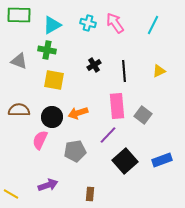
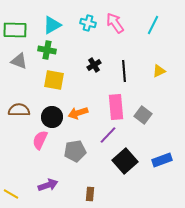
green rectangle: moved 4 px left, 15 px down
pink rectangle: moved 1 px left, 1 px down
